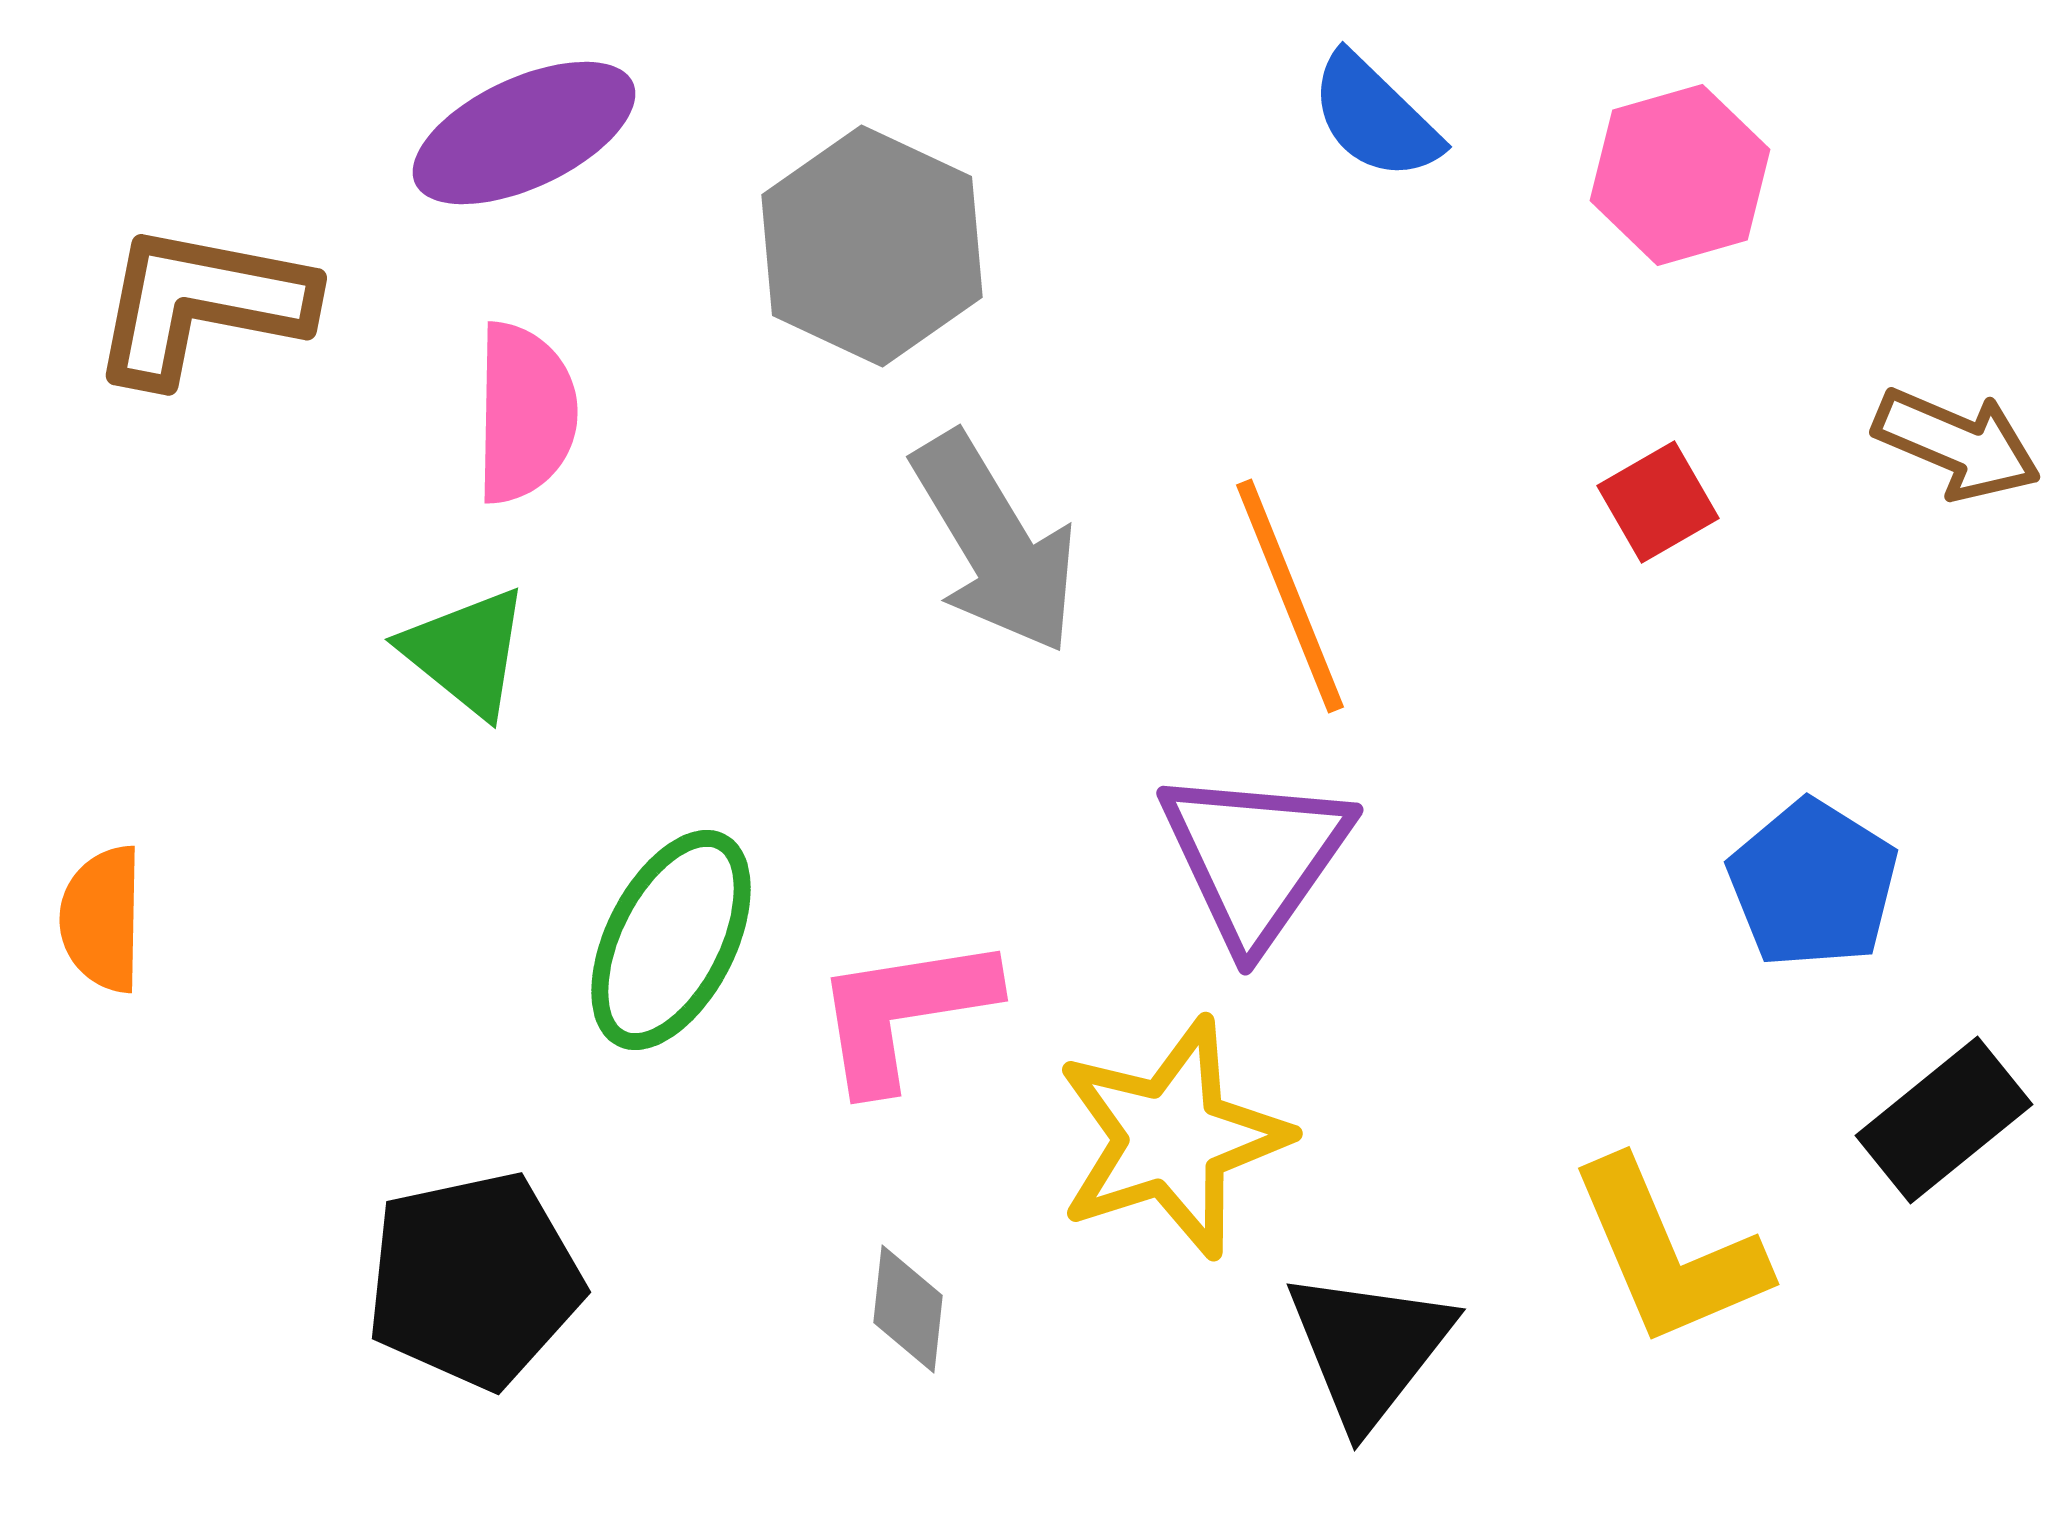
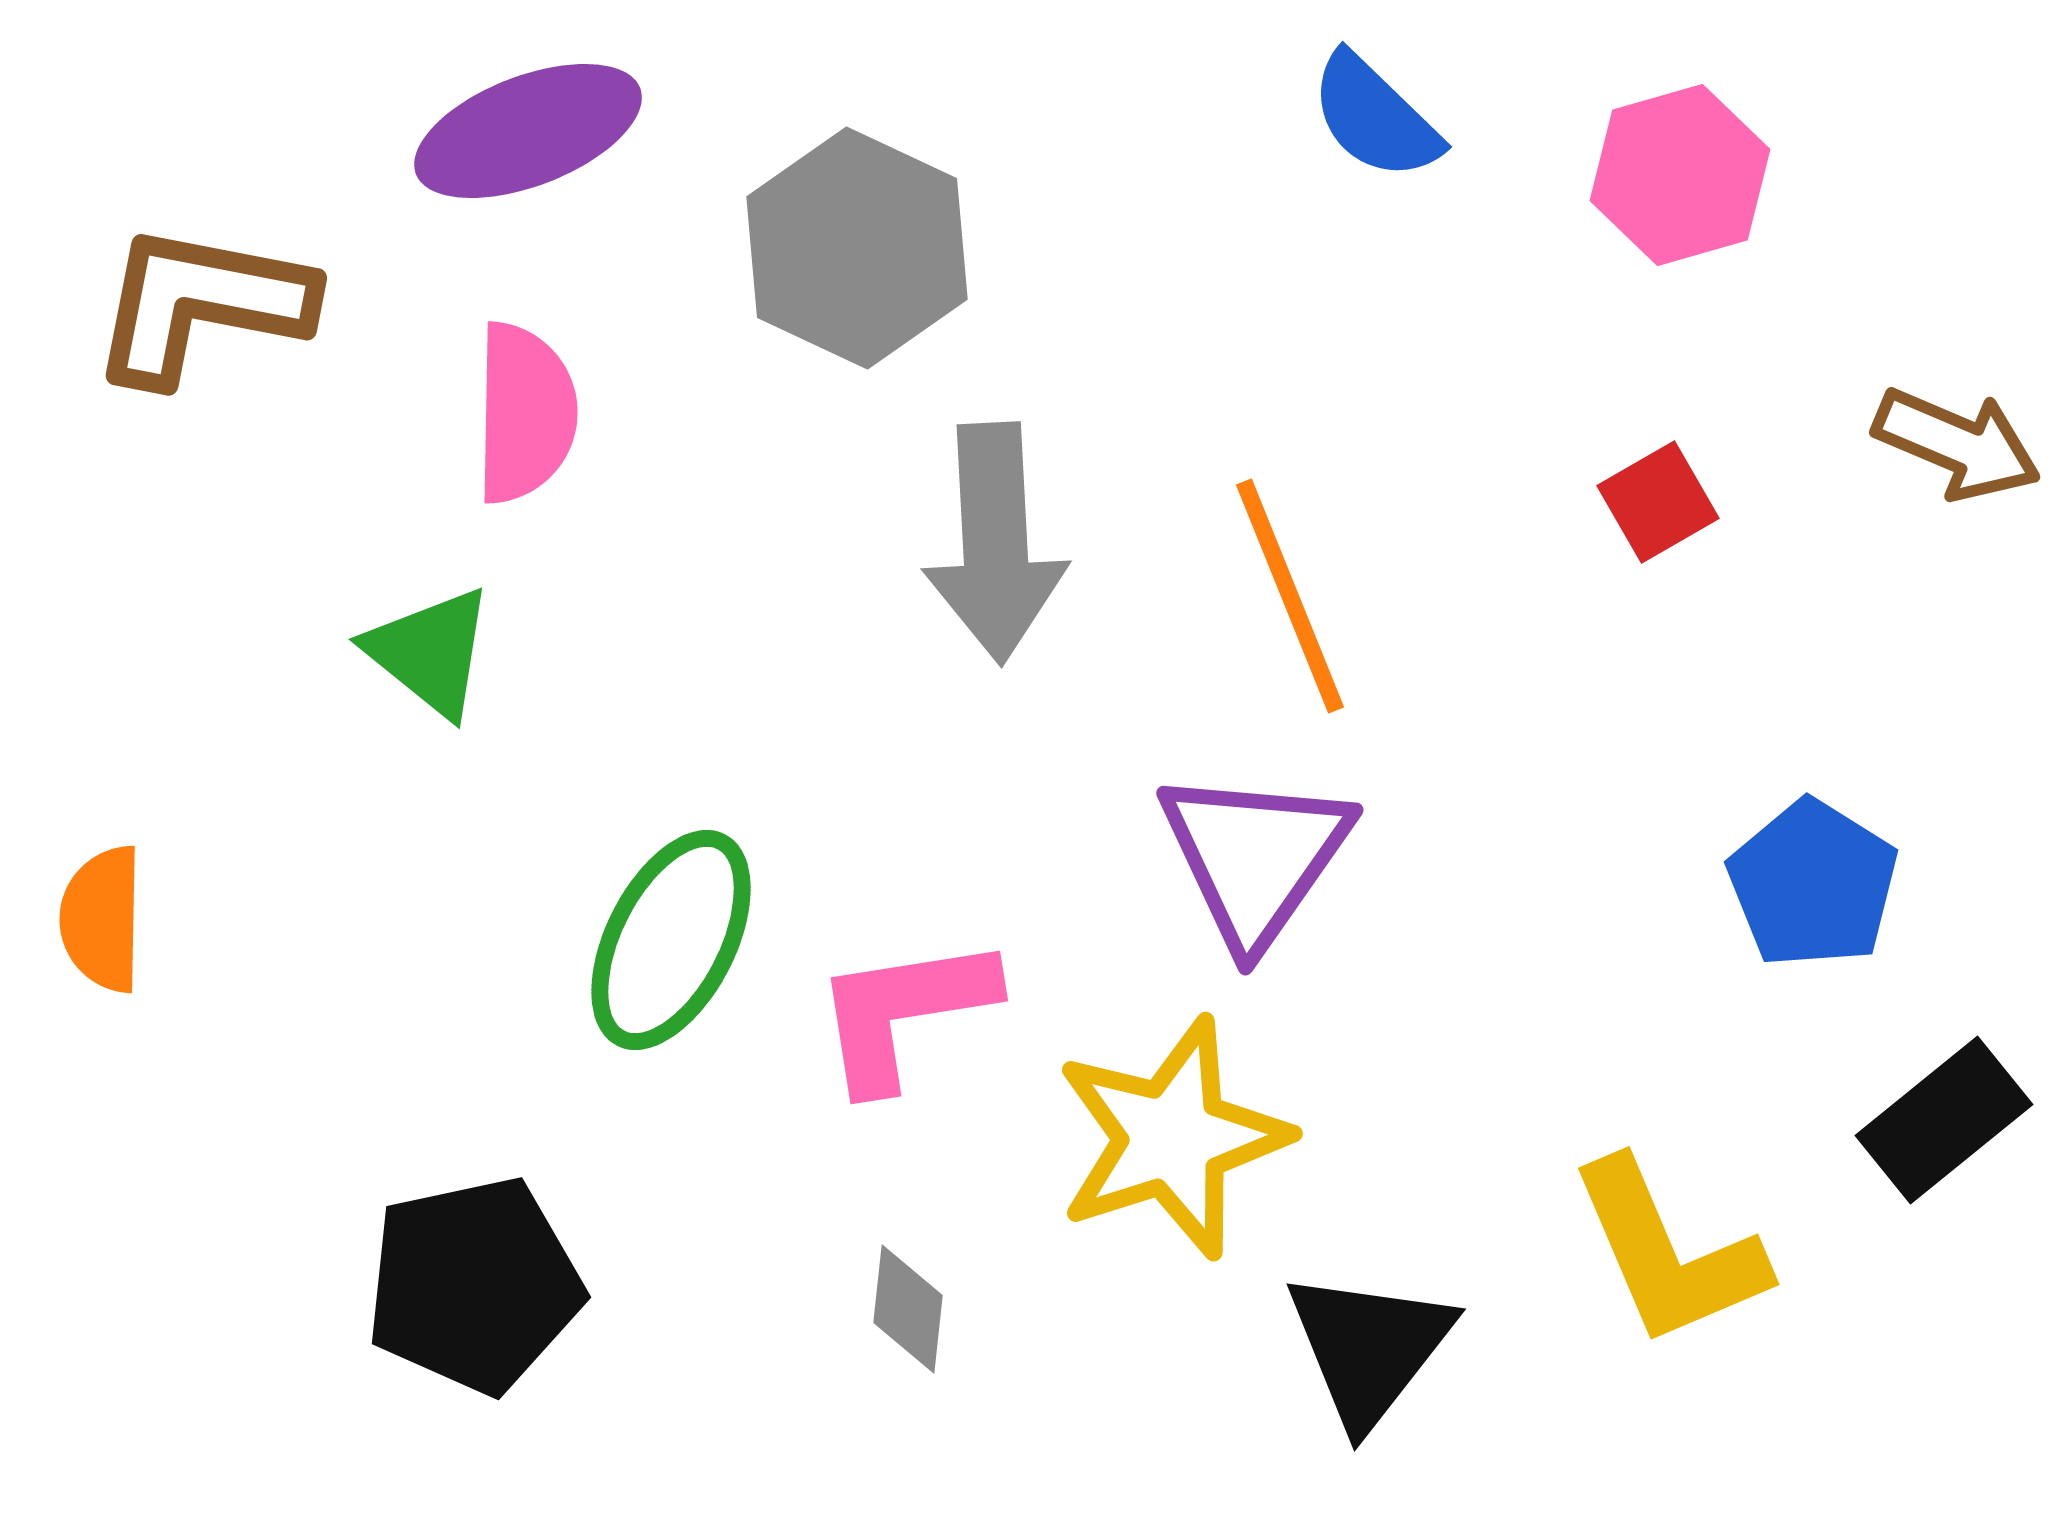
purple ellipse: moved 4 px right, 2 px up; rotated 4 degrees clockwise
gray hexagon: moved 15 px left, 2 px down
gray arrow: rotated 28 degrees clockwise
green triangle: moved 36 px left
black pentagon: moved 5 px down
